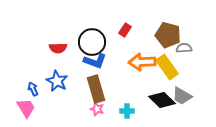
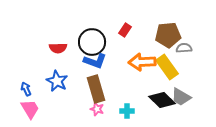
brown pentagon: rotated 20 degrees counterclockwise
blue arrow: moved 7 px left
gray trapezoid: moved 1 px left, 1 px down
pink trapezoid: moved 4 px right, 1 px down
